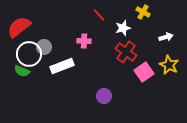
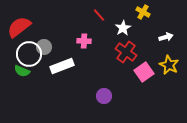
white star: rotated 14 degrees counterclockwise
